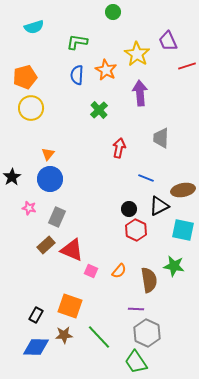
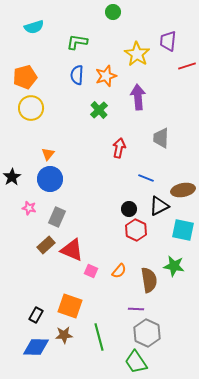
purple trapezoid: rotated 30 degrees clockwise
orange star: moved 6 px down; rotated 25 degrees clockwise
purple arrow: moved 2 px left, 4 px down
green line: rotated 28 degrees clockwise
